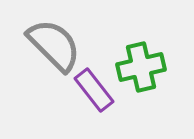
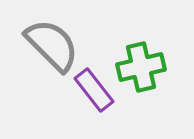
gray semicircle: moved 2 px left
